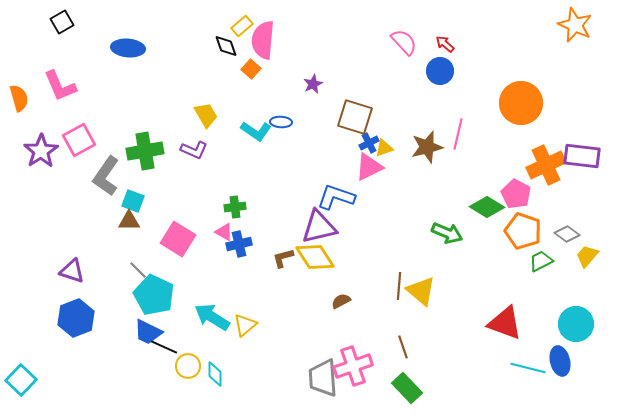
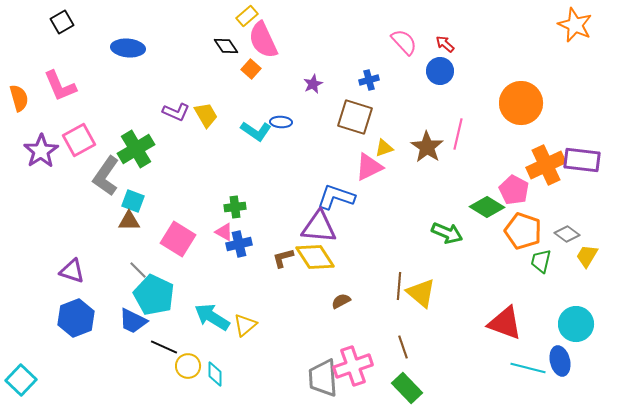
yellow rectangle at (242, 26): moved 5 px right, 10 px up
pink semicircle at (263, 40): rotated 30 degrees counterclockwise
black diamond at (226, 46): rotated 15 degrees counterclockwise
blue cross at (369, 143): moved 63 px up; rotated 12 degrees clockwise
brown star at (427, 147): rotated 24 degrees counterclockwise
purple L-shape at (194, 150): moved 18 px left, 38 px up
green cross at (145, 151): moved 9 px left, 2 px up; rotated 21 degrees counterclockwise
purple rectangle at (582, 156): moved 4 px down
pink pentagon at (516, 194): moved 2 px left, 4 px up
purple triangle at (319, 227): rotated 18 degrees clockwise
yellow trapezoid at (587, 256): rotated 10 degrees counterclockwise
green trapezoid at (541, 261): rotated 50 degrees counterclockwise
yellow triangle at (421, 291): moved 2 px down
blue trapezoid at (148, 332): moved 15 px left, 11 px up
